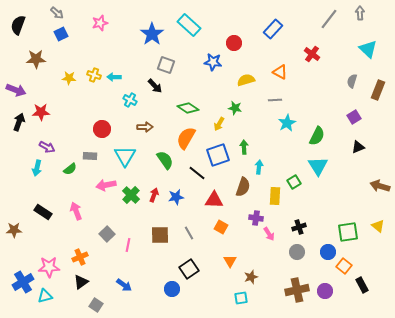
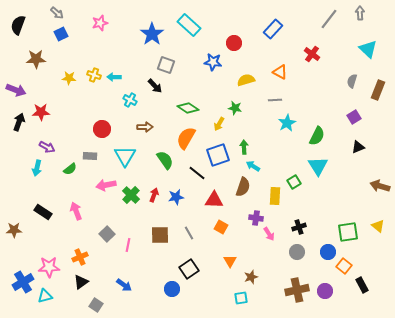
cyan arrow at (259, 167): moved 6 px left, 1 px up; rotated 64 degrees counterclockwise
